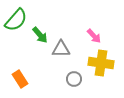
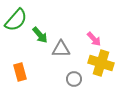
pink arrow: moved 3 px down
yellow cross: rotated 10 degrees clockwise
orange rectangle: moved 7 px up; rotated 18 degrees clockwise
